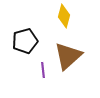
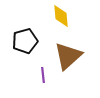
yellow diamond: moved 3 px left; rotated 20 degrees counterclockwise
purple line: moved 5 px down
